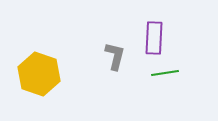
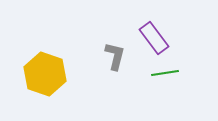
purple rectangle: rotated 40 degrees counterclockwise
yellow hexagon: moved 6 px right
